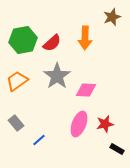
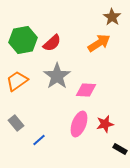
brown star: rotated 18 degrees counterclockwise
orange arrow: moved 14 px right, 5 px down; rotated 125 degrees counterclockwise
black rectangle: moved 3 px right
